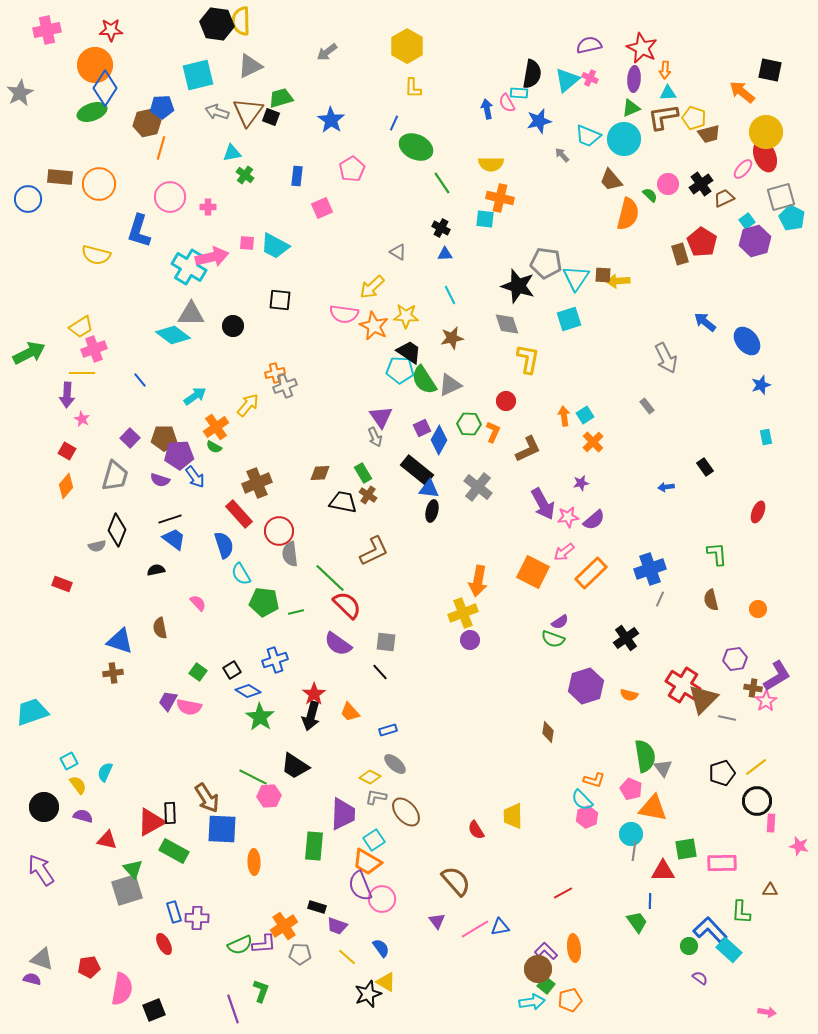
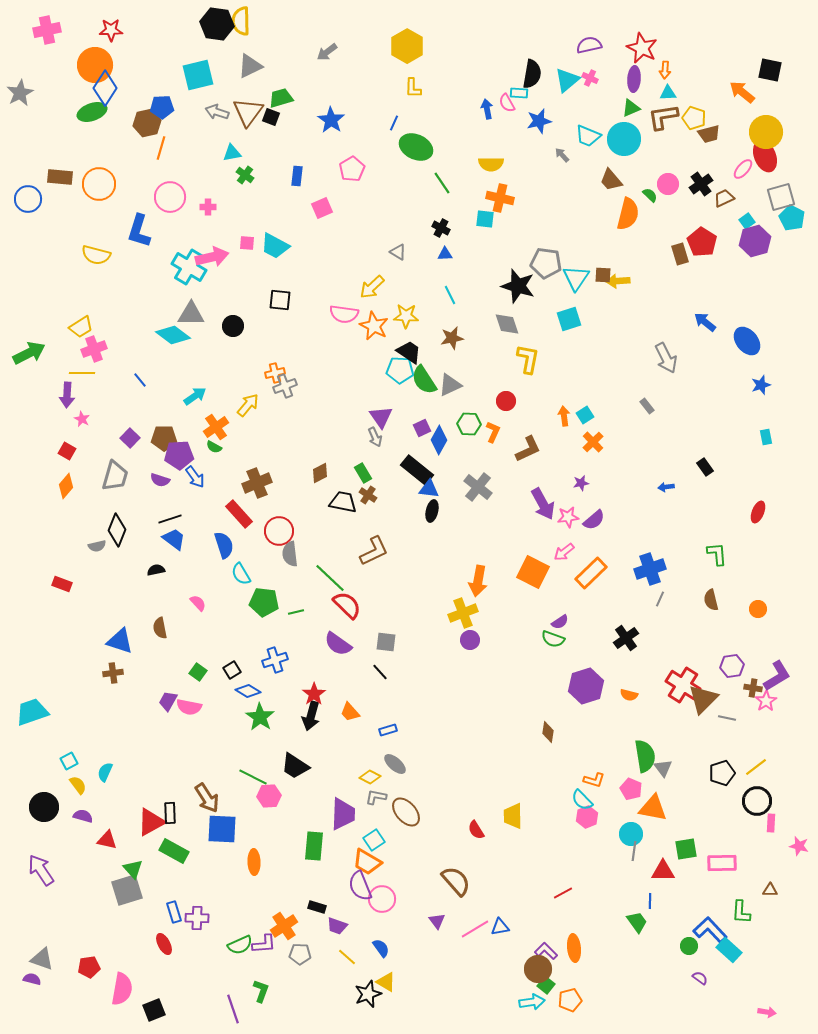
brown diamond at (320, 473): rotated 25 degrees counterclockwise
purple hexagon at (735, 659): moved 3 px left, 7 px down
